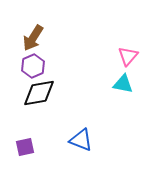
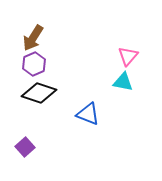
purple hexagon: moved 1 px right, 2 px up
cyan triangle: moved 2 px up
black diamond: rotated 28 degrees clockwise
blue triangle: moved 7 px right, 26 px up
purple square: rotated 30 degrees counterclockwise
